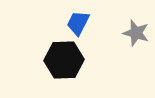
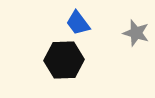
blue trapezoid: rotated 64 degrees counterclockwise
